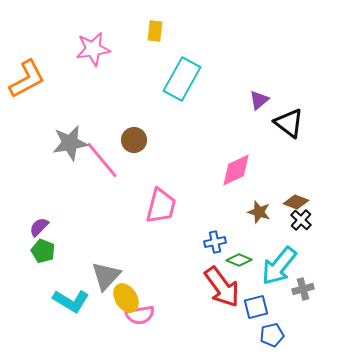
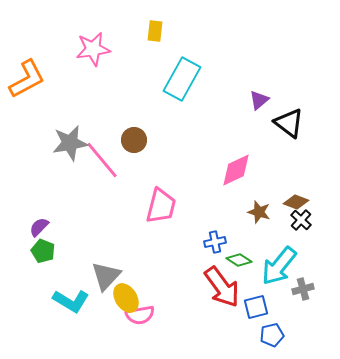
green diamond: rotated 10 degrees clockwise
